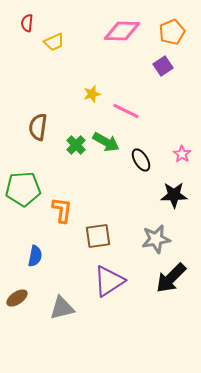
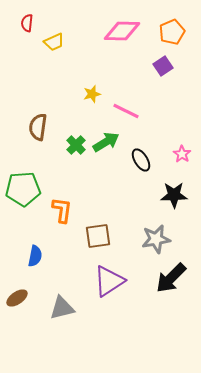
green arrow: rotated 60 degrees counterclockwise
